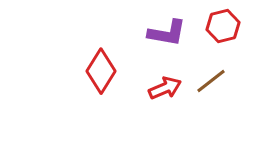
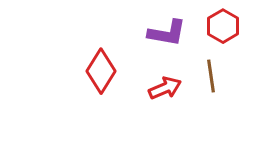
red hexagon: rotated 16 degrees counterclockwise
brown line: moved 5 px up; rotated 60 degrees counterclockwise
